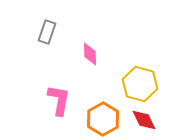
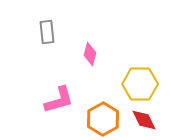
gray rectangle: rotated 25 degrees counterclockwise
pink diamond: rotated 15 degrees clockwise
yellow hexagon: rotated 16 degrees counterclockwise
pink L-shape: rotated 64 degrees clockwise
